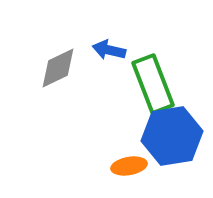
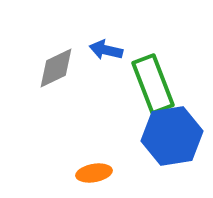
blue arrow: moved 3 px left
gray diamond: moved 2 px left
orange ellipse: moved 35 px left, 7 px down
